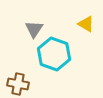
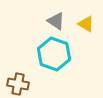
gray triangle: moved 22 px right, 8 px up; rotated 30 degrees counterclockwise
